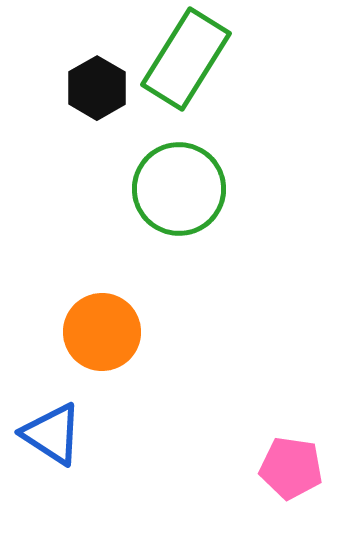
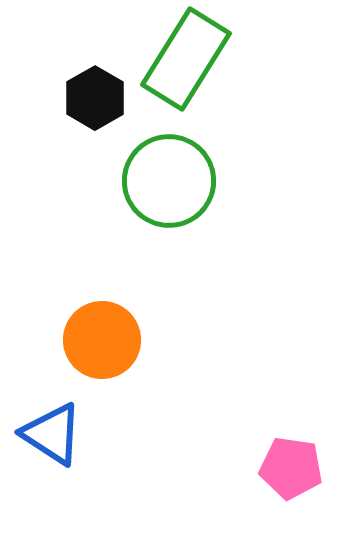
black hexagon: moved 2 px left, 10 px down
green circle: moved 10 px left, 8 px up
orange circle: moved 8 px down
